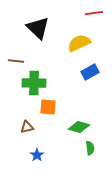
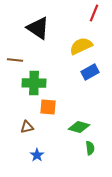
red line: rotated 60 degrees counterclockwise
black triangle: rotated 10 degrees counterclockwise
yellow semicircle: moved 2 px right, 3 px down
brown line: moved 1 px left, 1 px up
